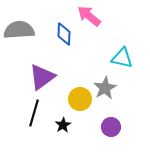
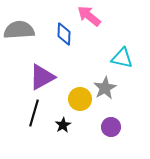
purple triangle: rotated 8 degrees clockwise
